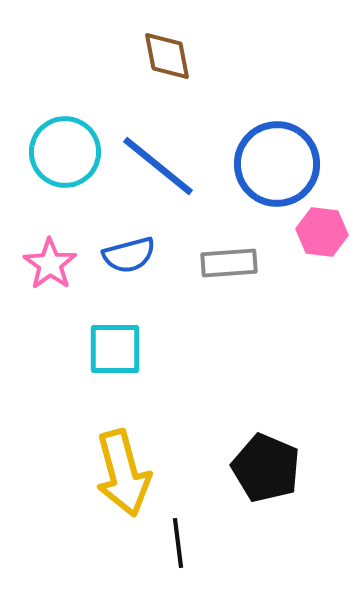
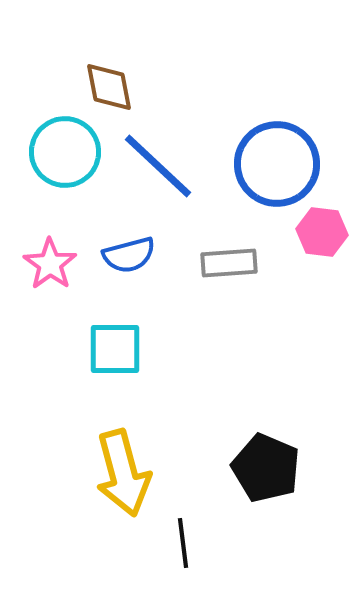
brown diamond: moved 58 px left, 31 px down
blue line: rotated 4 degrees clockwise
black line: moved 5 px right
